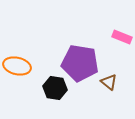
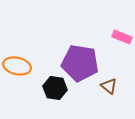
brown triangle: moved 4 px down
